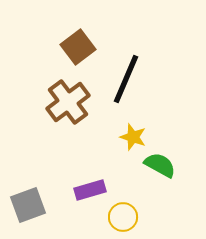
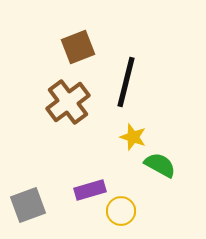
brown square: rotated 16 degrees clockwise
black line: moved 3 px down; rotated 9 degrees counterclockwise
yellow circle: moved 2 px left, 6 px up
